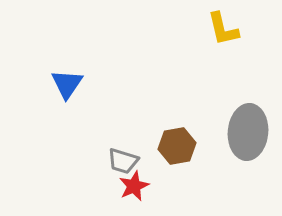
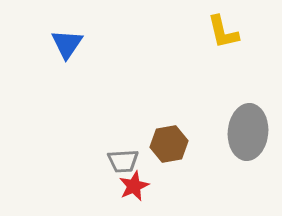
yellow L-shape: moved 3 px down
blue triangle: moved 40 px up
brown hexagon: moved 8 px left, 2 px up
gray trapezoid: rotated 20 degrees counterclockwise
